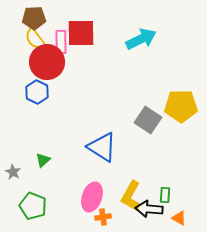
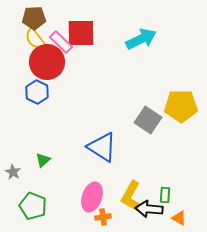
pink rectangle: rotated 45 degrees counterclockwise
